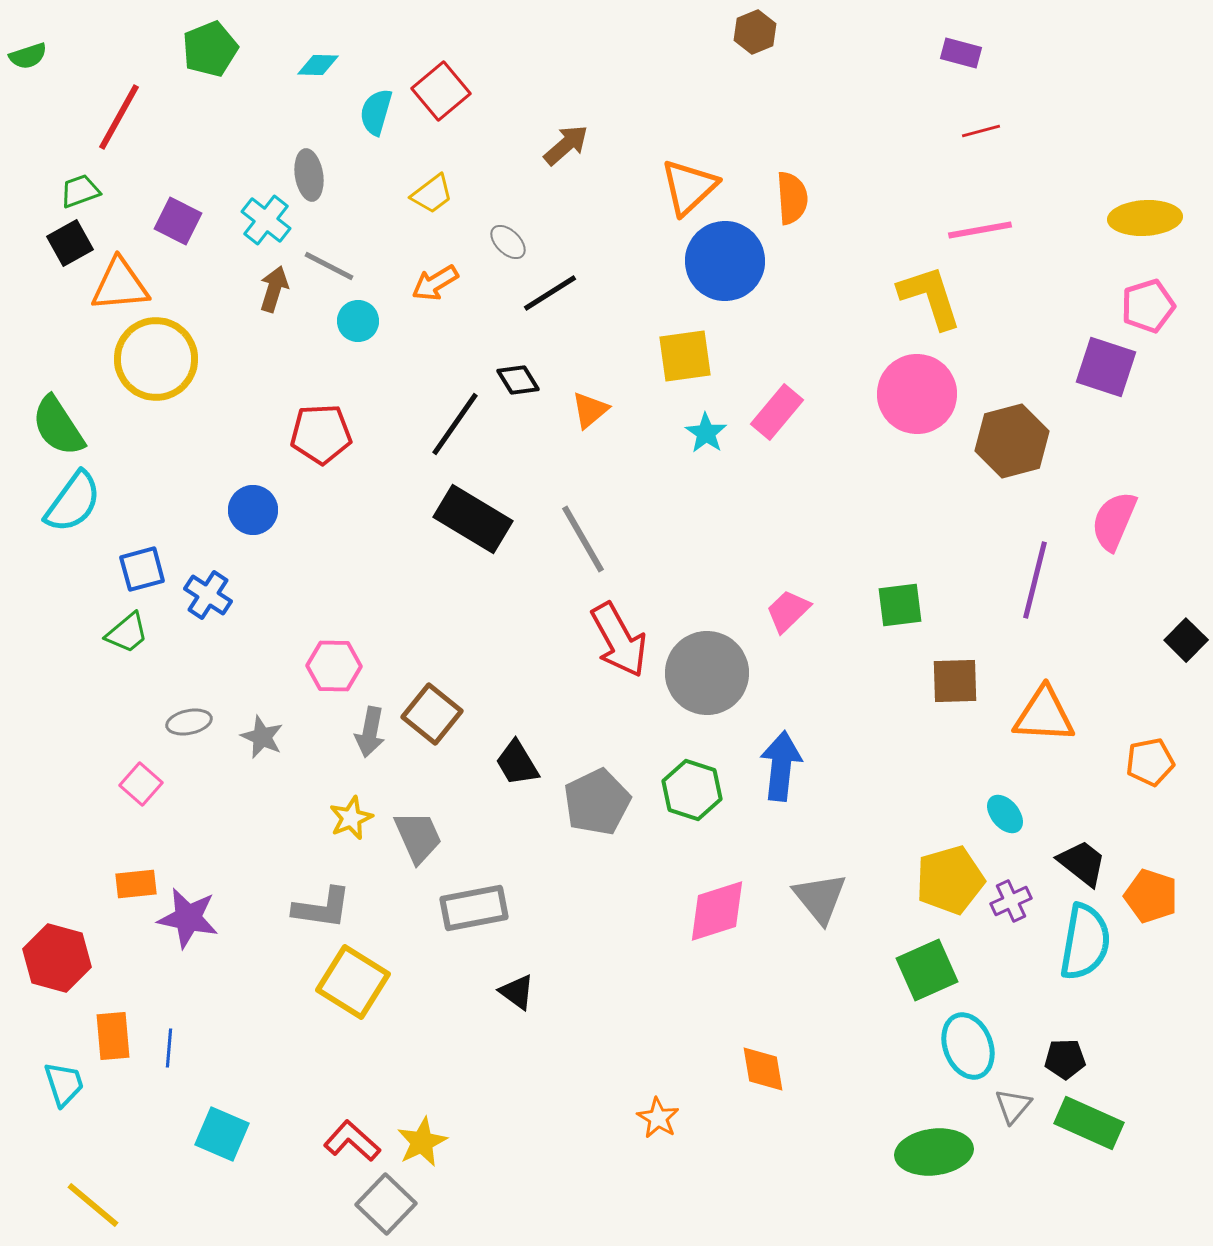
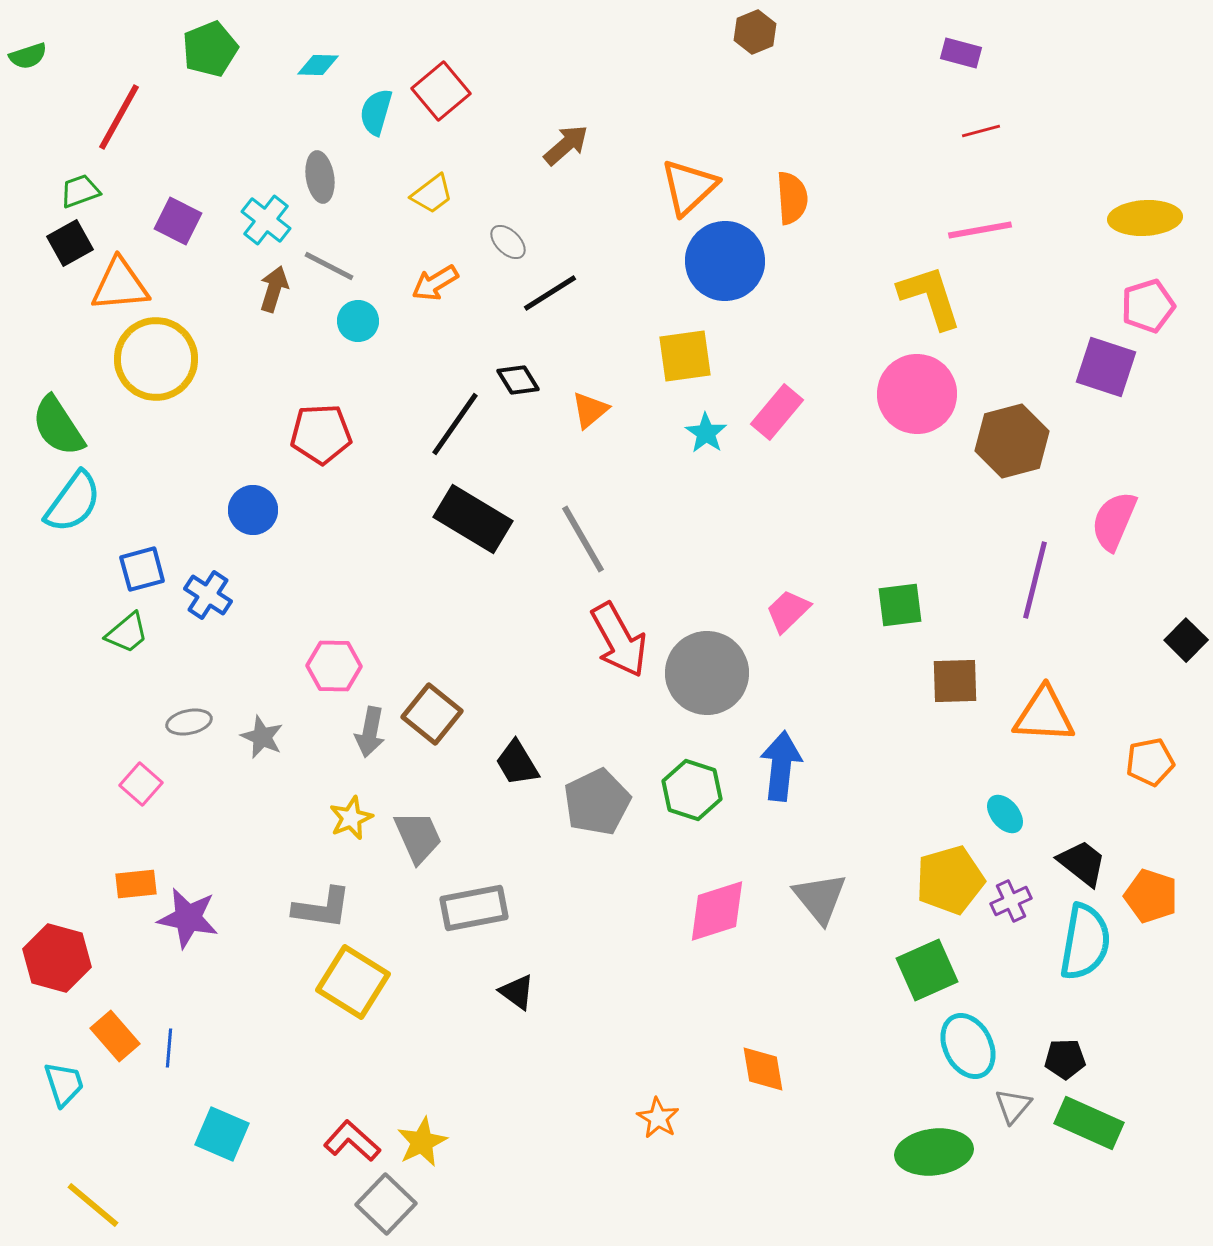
gray ellipse at (309, 175): moved 11 px right, 2 px down
orange rectangle at (113, 1036): moved 2 px right; rotated 36 degrees counterclockwise
cyan ellipse at (968, 1046): rotated 6 degrees counterclockwise
